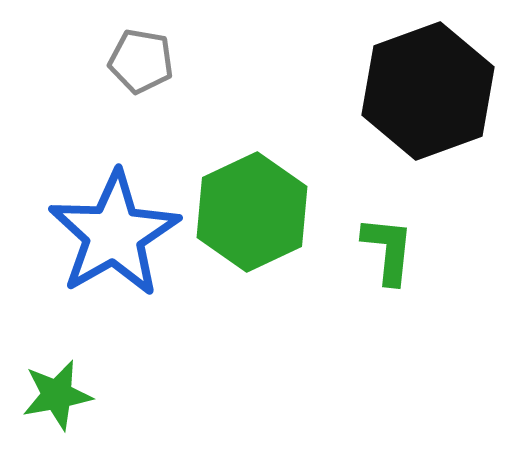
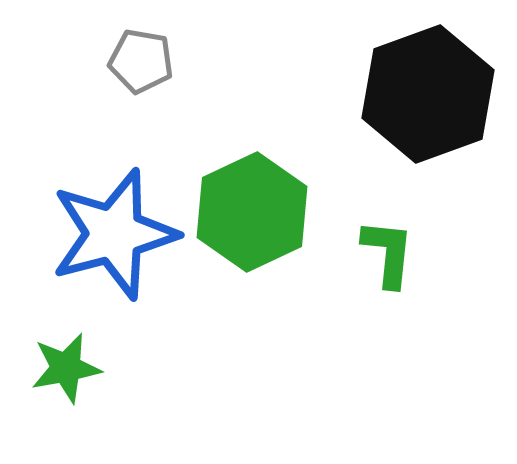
black hexagon: moved 3 px down
blue star: rotated 15 degrees clockwise
green L-shape: moved 3 px down
green star: moved 9 px right, 27 px up
